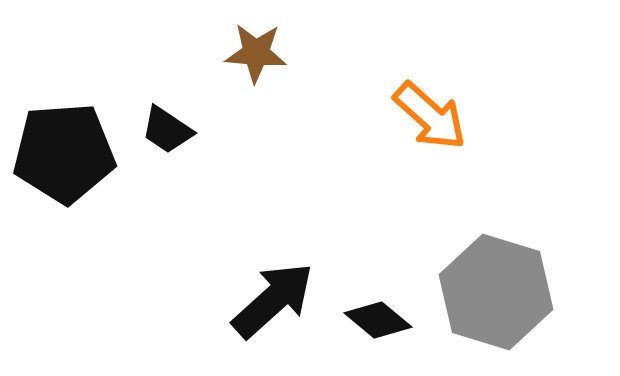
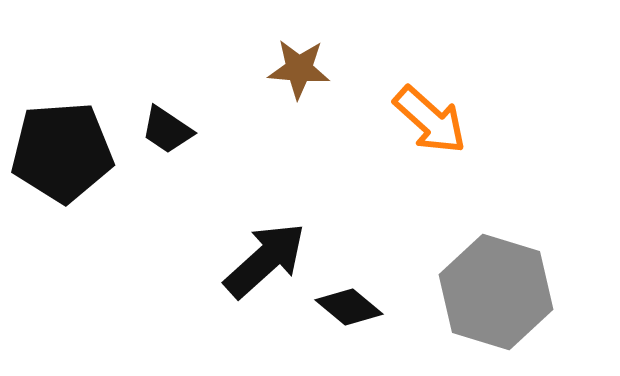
brown star: moved 43 px right, 16 px down
orange arrow: moved 4 px down
black pentagon: moved 2 px left, 1 px up
black arrow: moved 8 px left, 40 px up
black diamond: moved 29 px left, 13 px up
